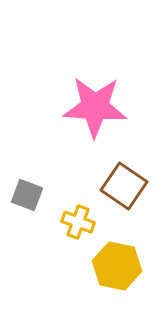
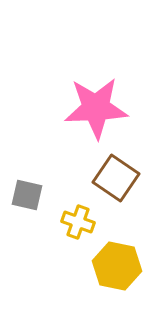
pink star: moved 1 px right, 1 px down; rotated 6 degrees counterclockwise
brown square: moved 8 px left, 8 px up
gray square: rotated 8 degrees counterclockwise
